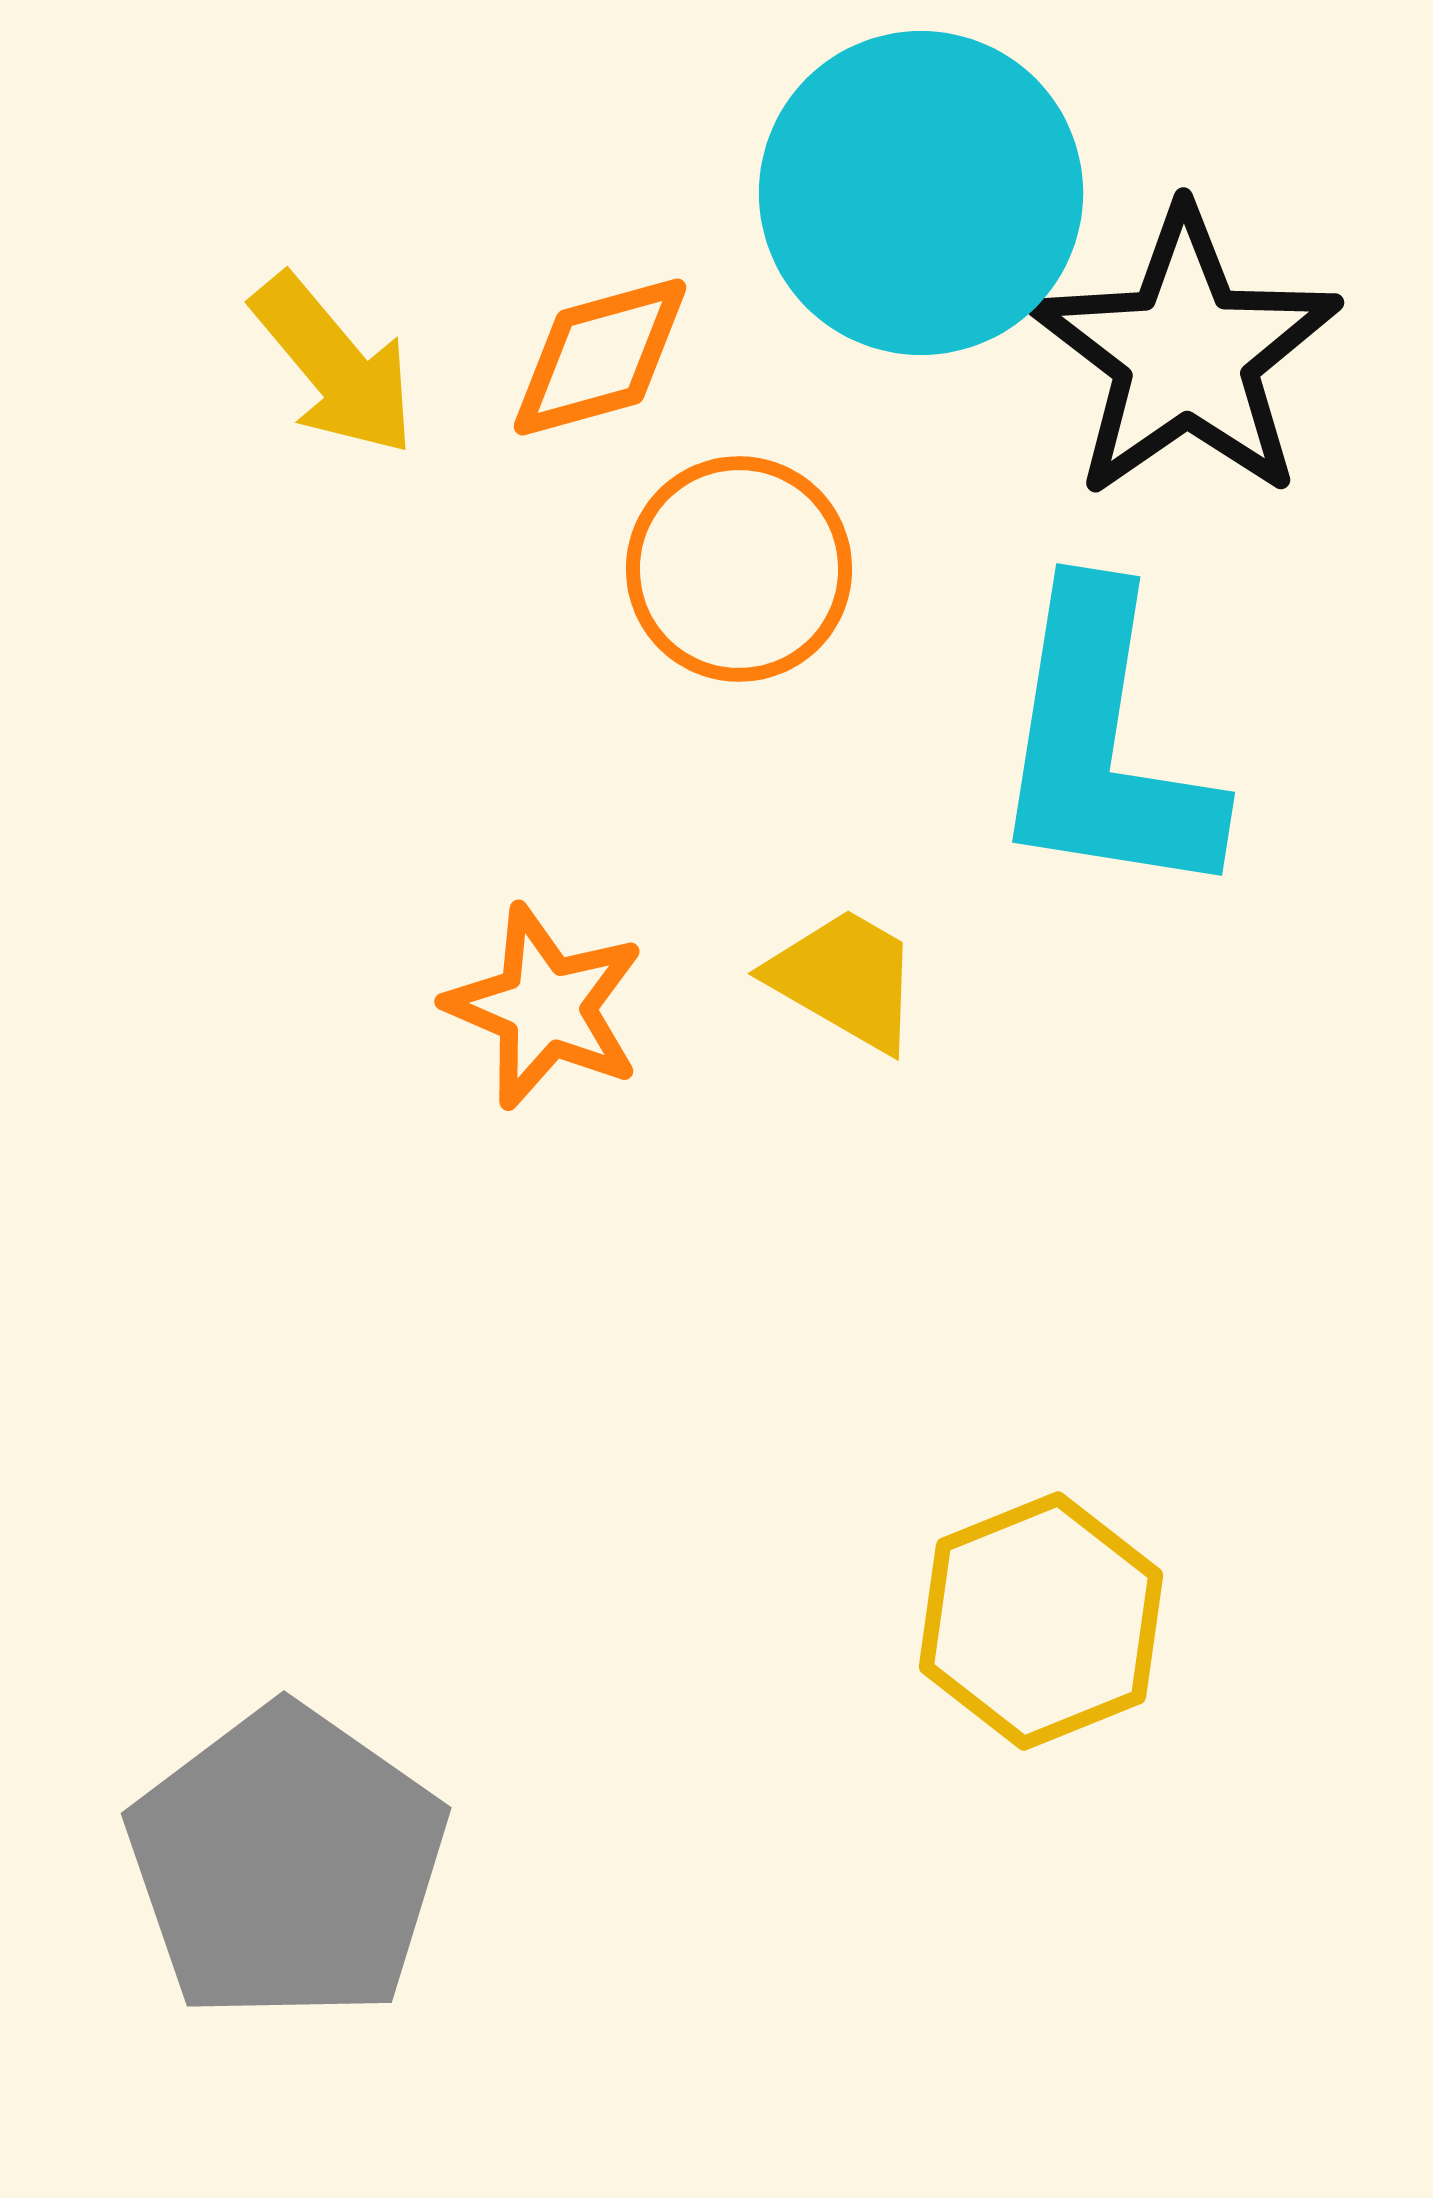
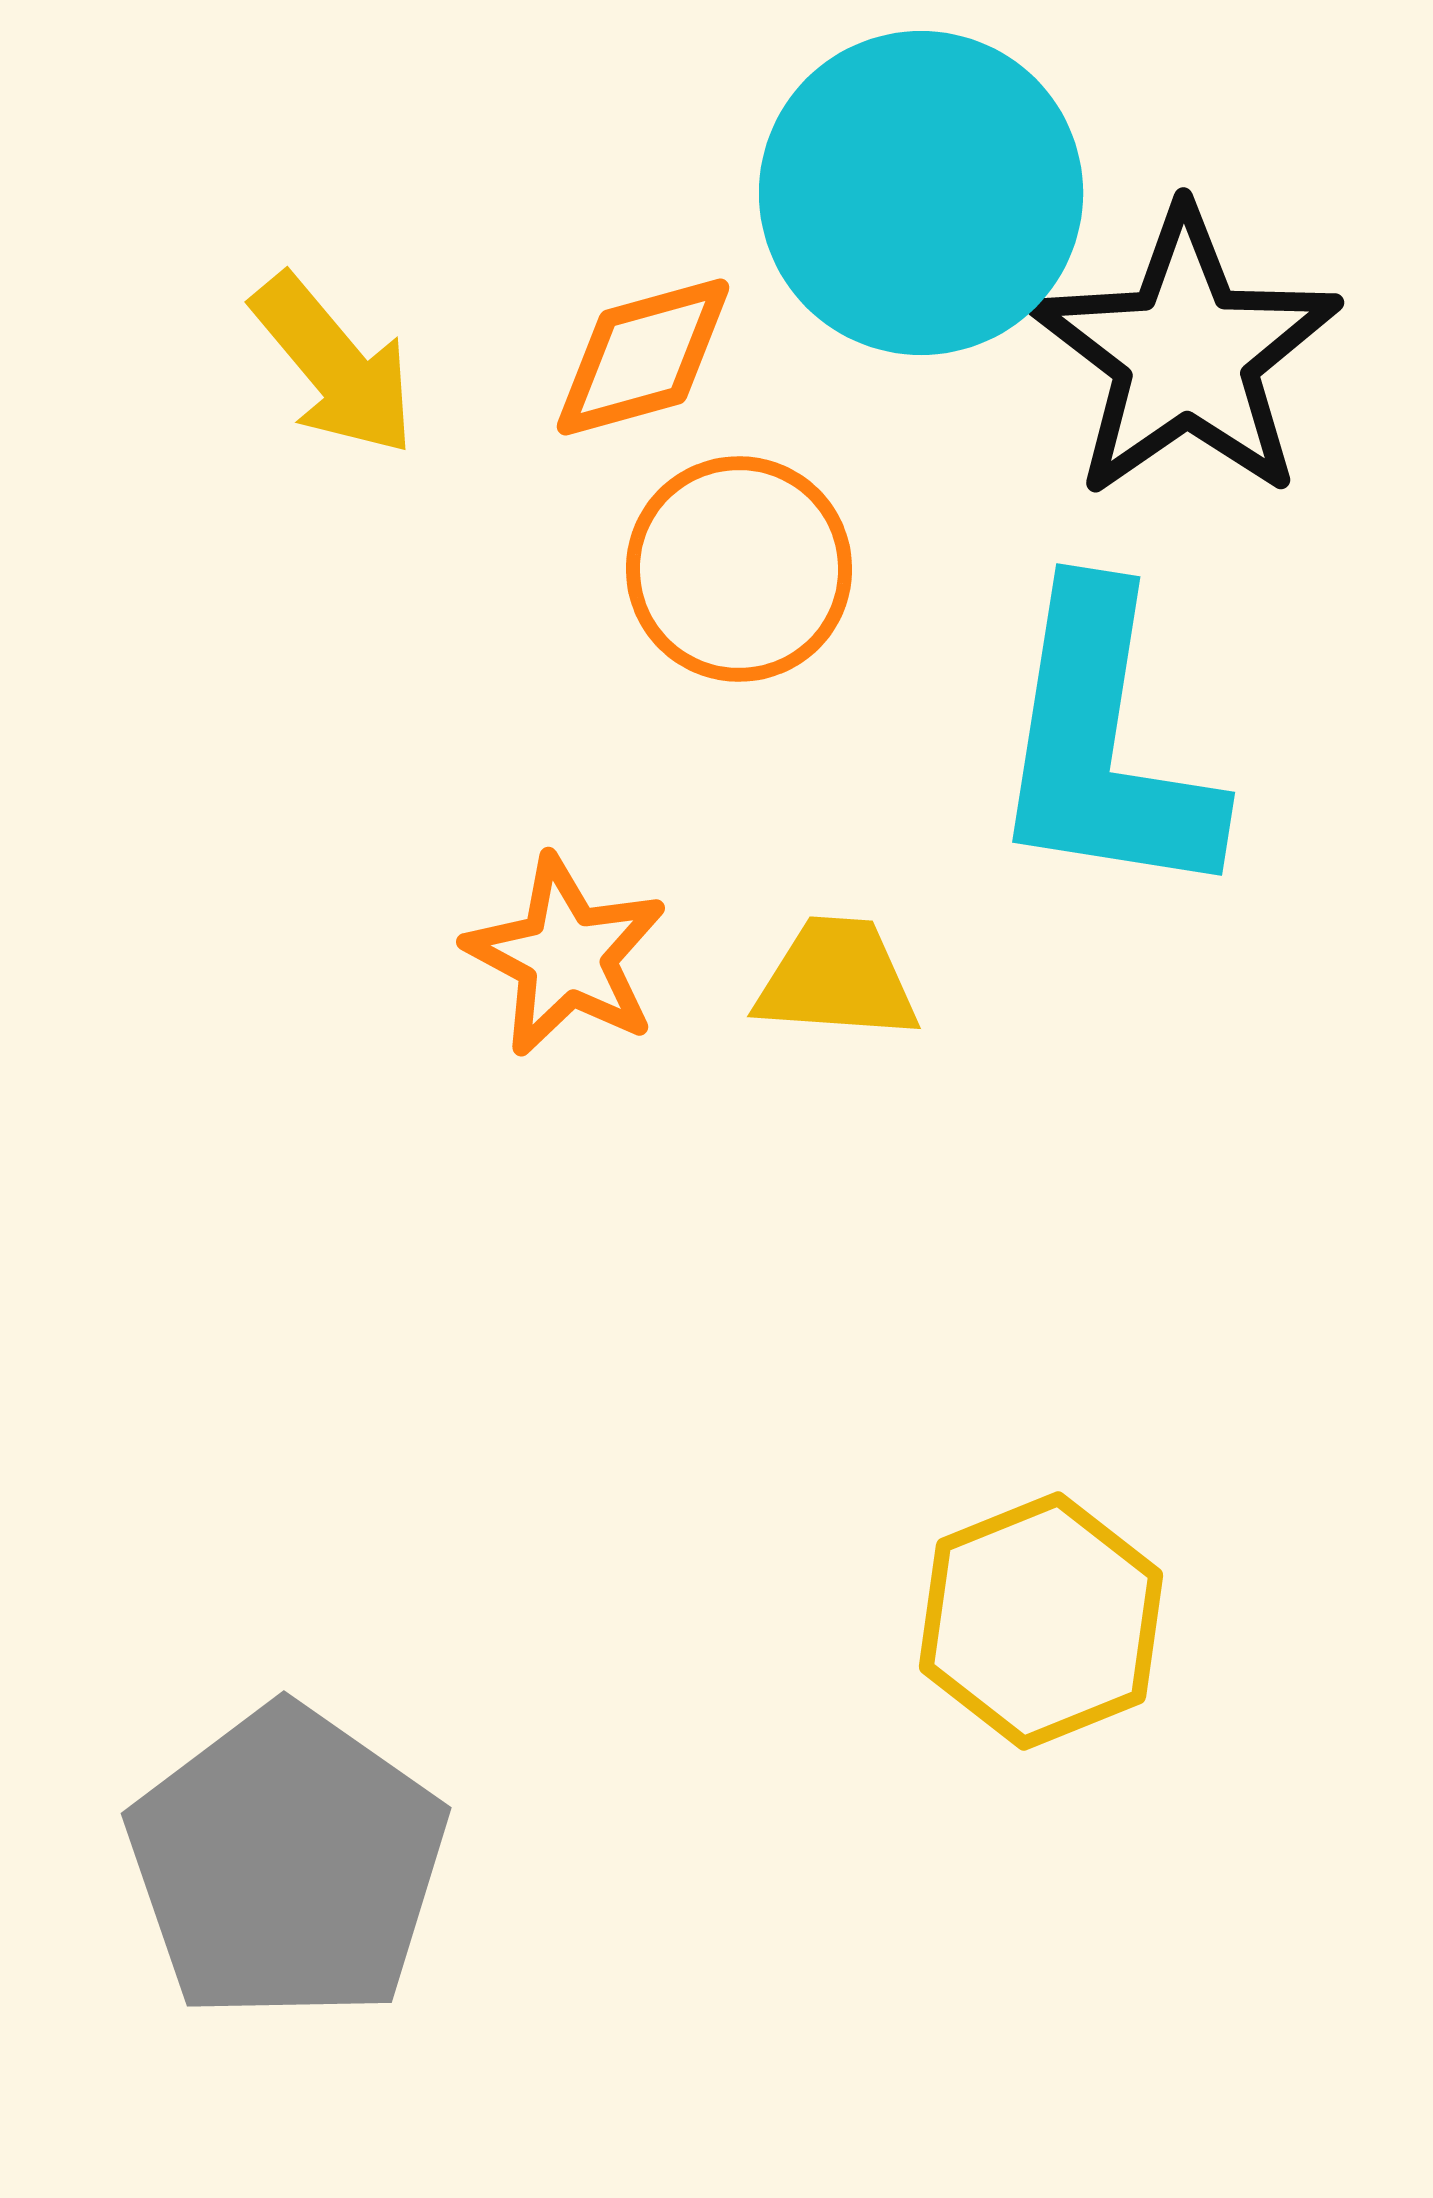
orange diamond: moved 43 px right
yellow trapezoid: moved 8 px left; rotated 26 degrees counterclockwise
orange star: moved 21 px right, 51 px up; rotated 5 degrees clockwise
